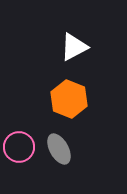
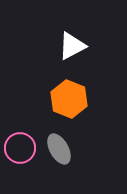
white triangle: moved 2 px left, 1 px up
pink circle: moved 1 px right, 1 px down
